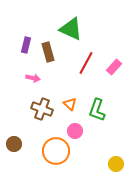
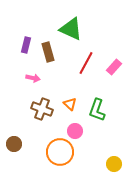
orange circle: moved 4 px right, 1 px down
yellow circle: moved 2 px left
